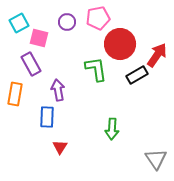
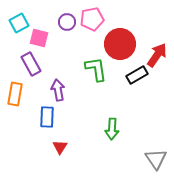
pink pentagon: moved 6 px left, 1 px down
